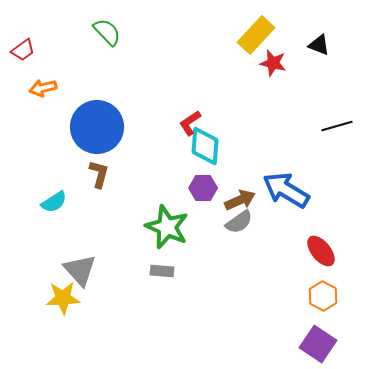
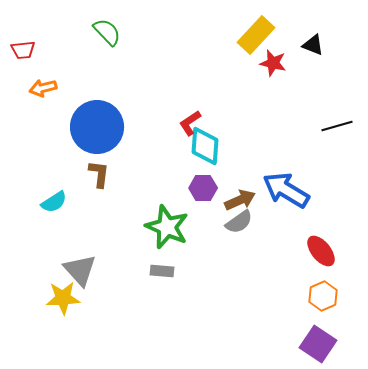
black triangle: moved 6 px left
red trapezoid: rotated 30 degrees clockwise
brown L-shape: rotated 8 degrees counterclockwise
orange hexagon: rotated 8 degrees clockwise
